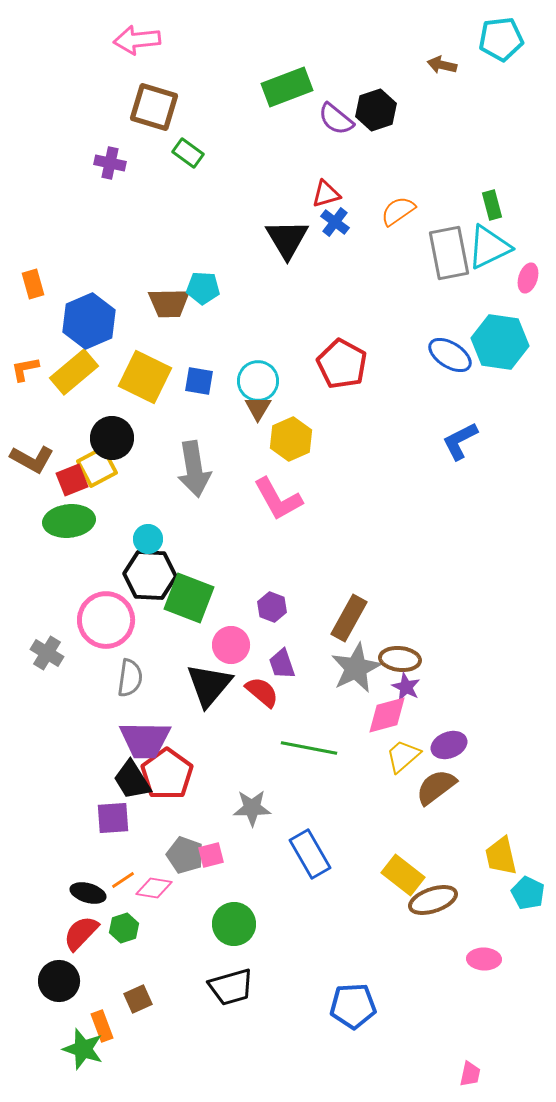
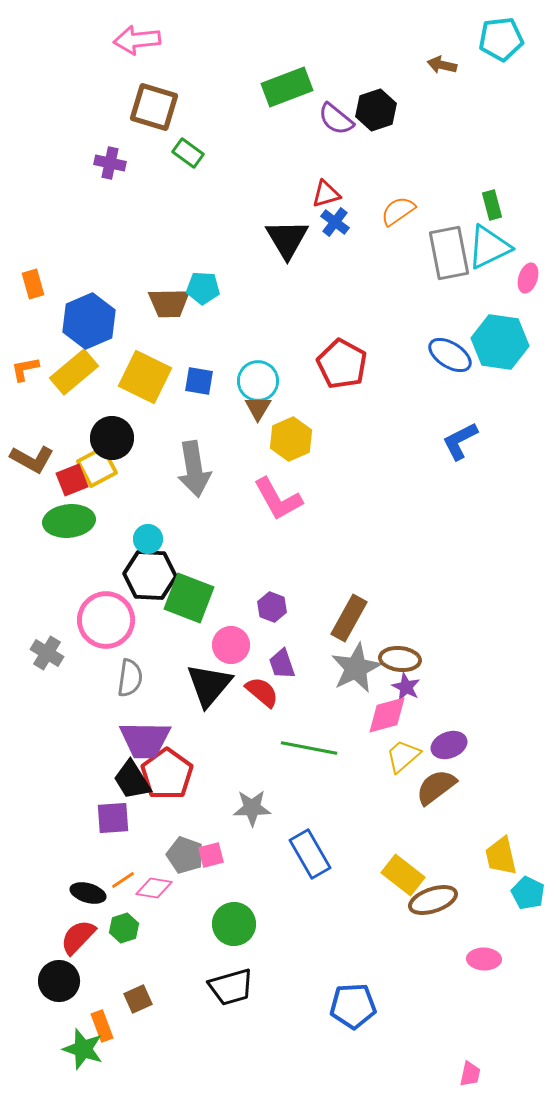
red semicircle at (81, 933): moved 3 px left, 4 px down
